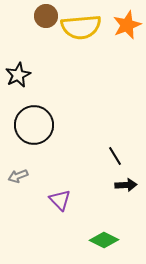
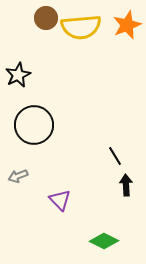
brown circle: moved 2 px down
black arrow: rotated 90 degrees counterclockwise
green diamond: moved 1 px down
